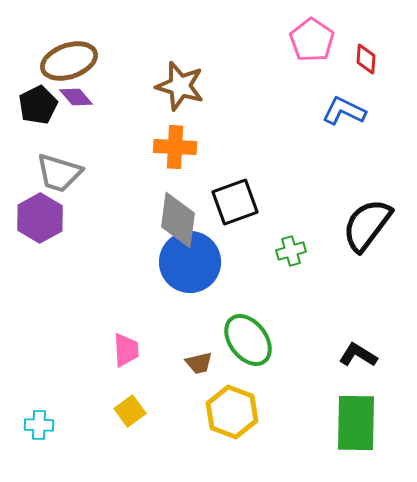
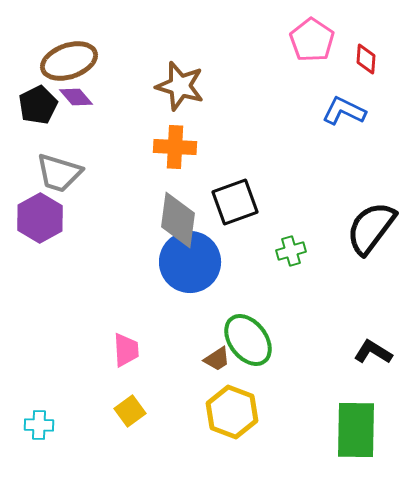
black semicircle: moved 4 px right, 3 px down
black L-shape: moved 15 px right, 3 px up
brown trapezoid: moved 18 px right, 4 px up; rotated 20 degrees counterclockwise
green rectangle: moved 7 px down
